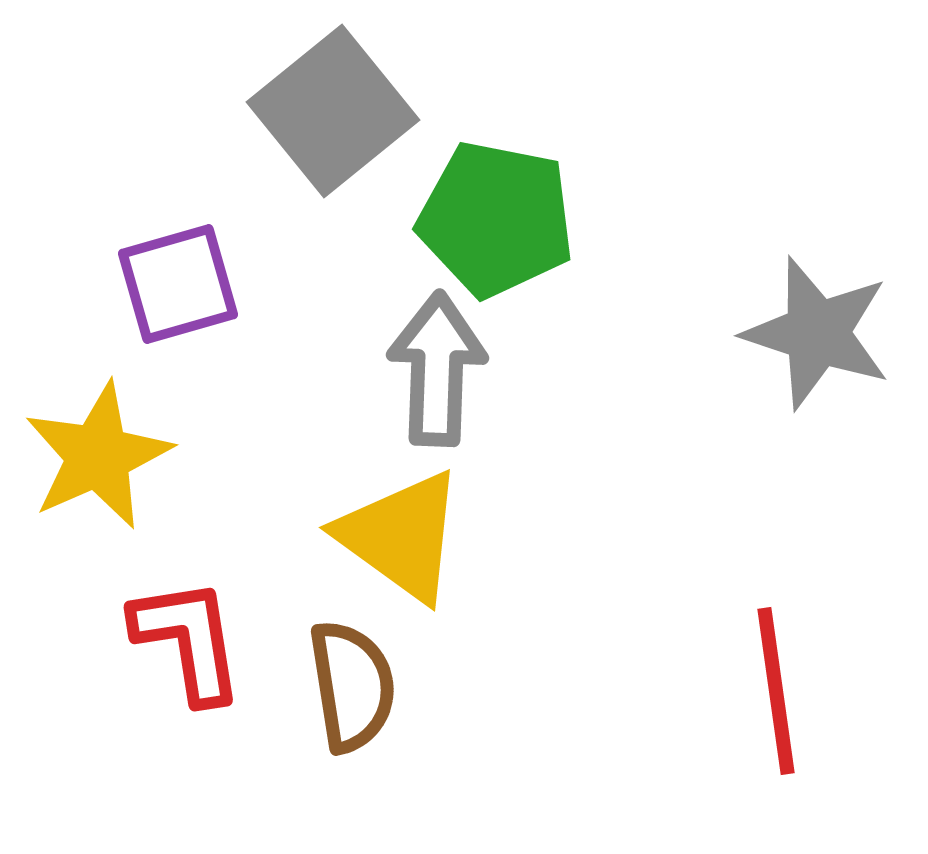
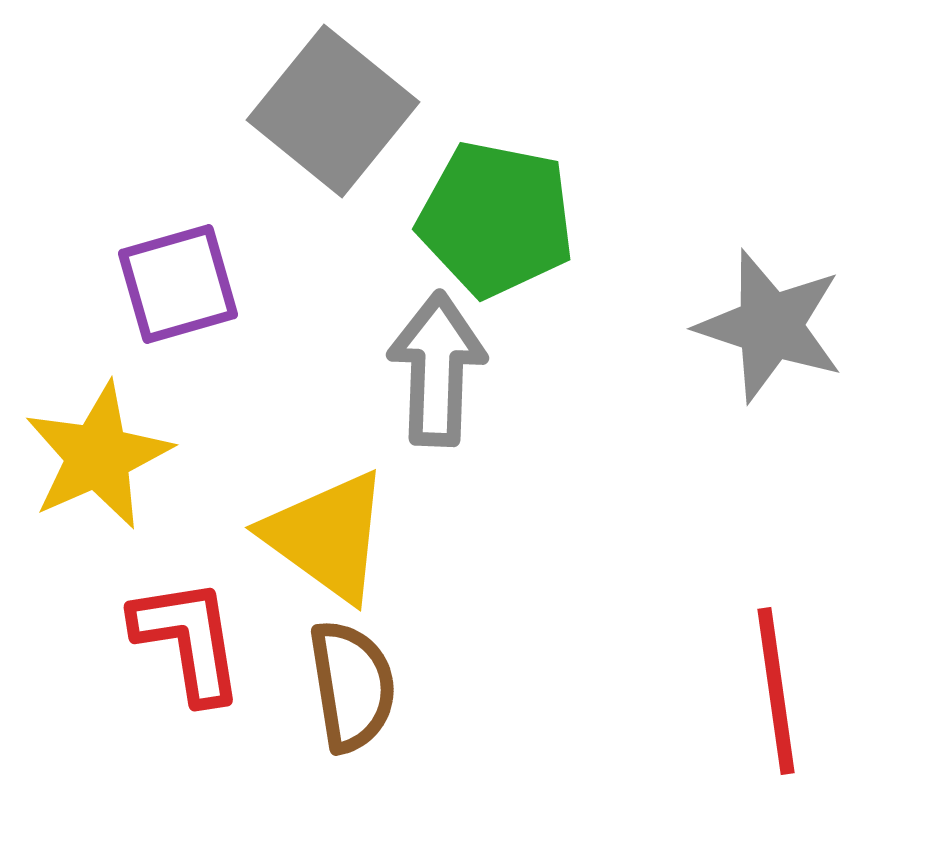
gray square: rotated 12 degrees counterclockwise
gray star: moved 47 px left, 7 px up
yellow triangle: moved 74 px left
